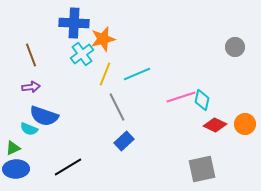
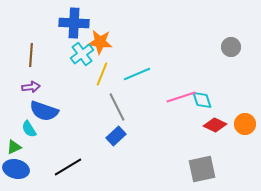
orange star: moved 3 px left, 3 px down; rotated 20 degrees clockwise
gray circle: moved 4 px left
brown line: rotated 25 degrees clockwise
yellow line: moved 3 px left
cyan diamond: rotated 30 degrees counterclockwise
blue semicircle: moved 5 px up
cyan semicircle: rotated 36 degrees clockwise
blue rectangle: moved 8 px left, 5 px up
green triangle: moved 1 px right, 1 px up
blue ellipse: rotated 15 degrees clockwise
